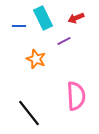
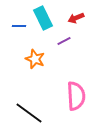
orange star: moved 1 px left
black line: rotated 16 degrees counterclockwise
